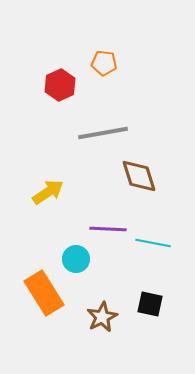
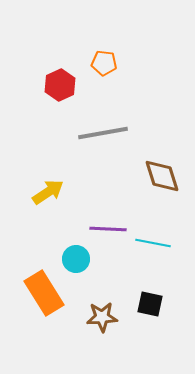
brown diamond: moved 23 px right
brown star: rotated 24 degrees clockwise
